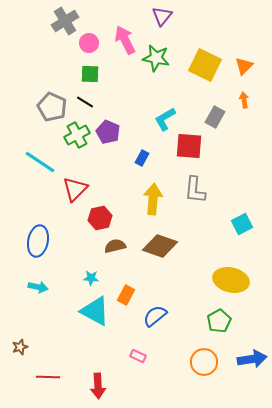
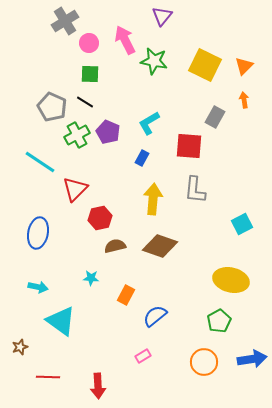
green star: moved 2 px left, 3 px down
cyan L-shape: moved 16 px left, 4 px down
blue ellipse: moved 8 px up
cyan triangle: moved 34 px left, 10 px down; rotated 8 degrees clockwise
pink rectangle: moved 5 px right; rotated 56 degrees counterclockwise
